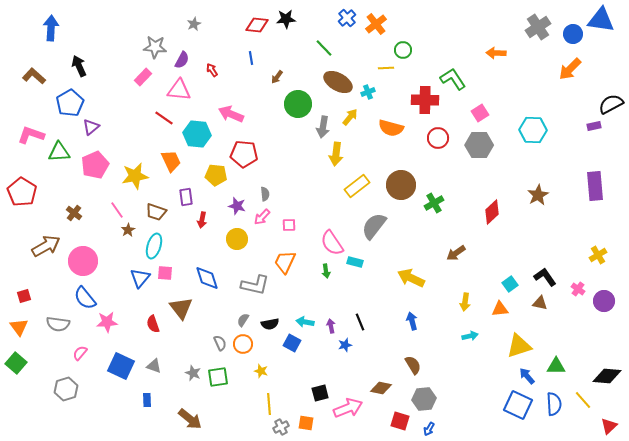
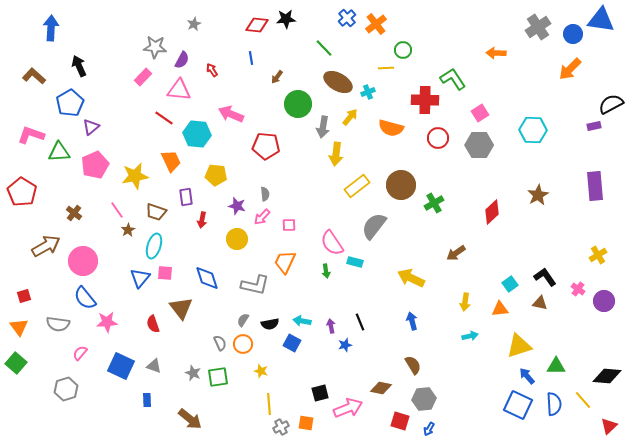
red pentagon at (244, 154): moved 22 px right, 8 px up
cyan arrow at (305, 322): moved 3 px left, 1 px up
